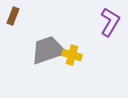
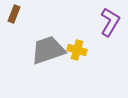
brown rectangle: moved 1 px right, 2 px up
yellow cross: moved 5 px right, 5 px up
